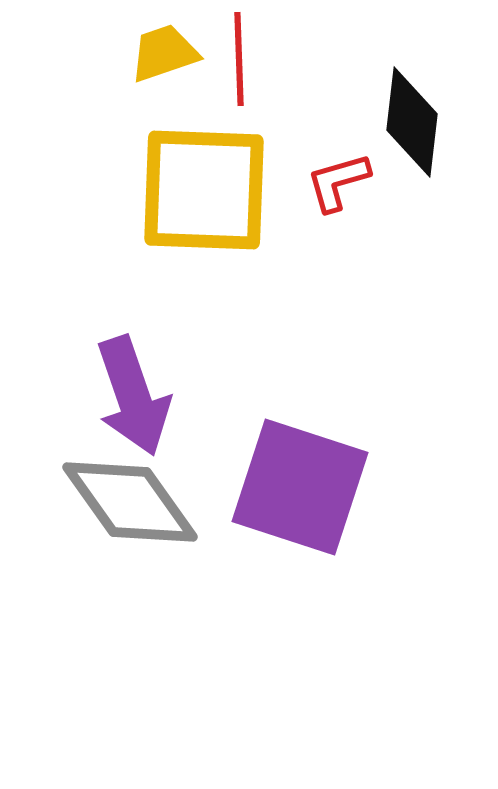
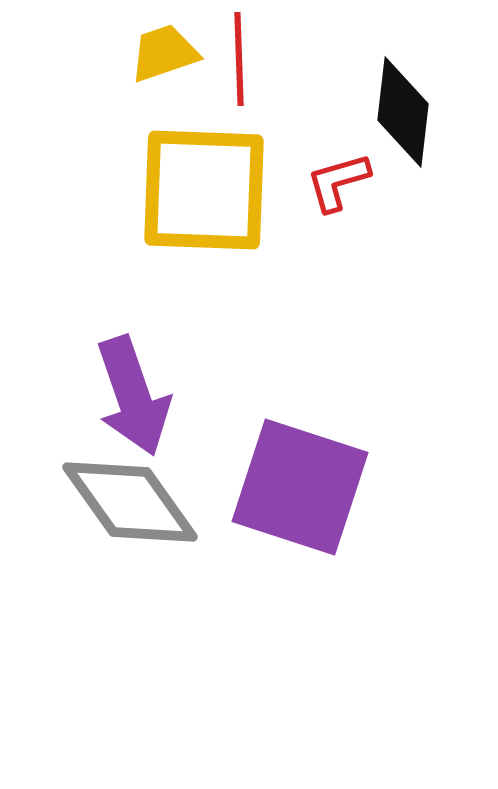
black diamond: moved 9 px left, 10 px up
